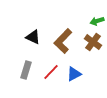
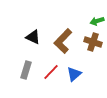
brown cross: rotated 18 degrees counterclockwise
blue triangle: rotated 14 degrees counterclockwise
